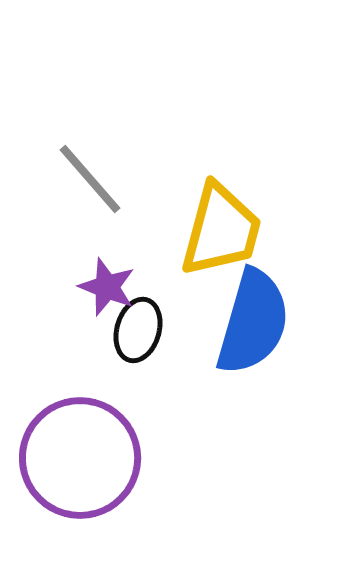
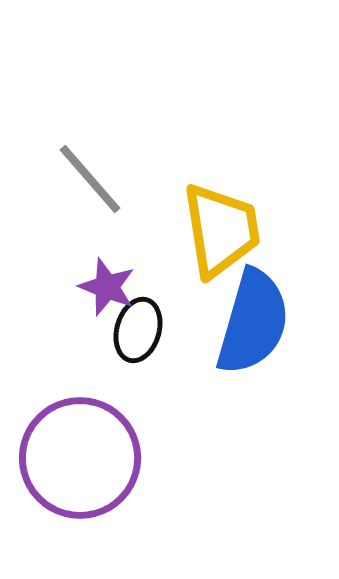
yellow trapezoid: rotated 24 degrees counterclockwise
